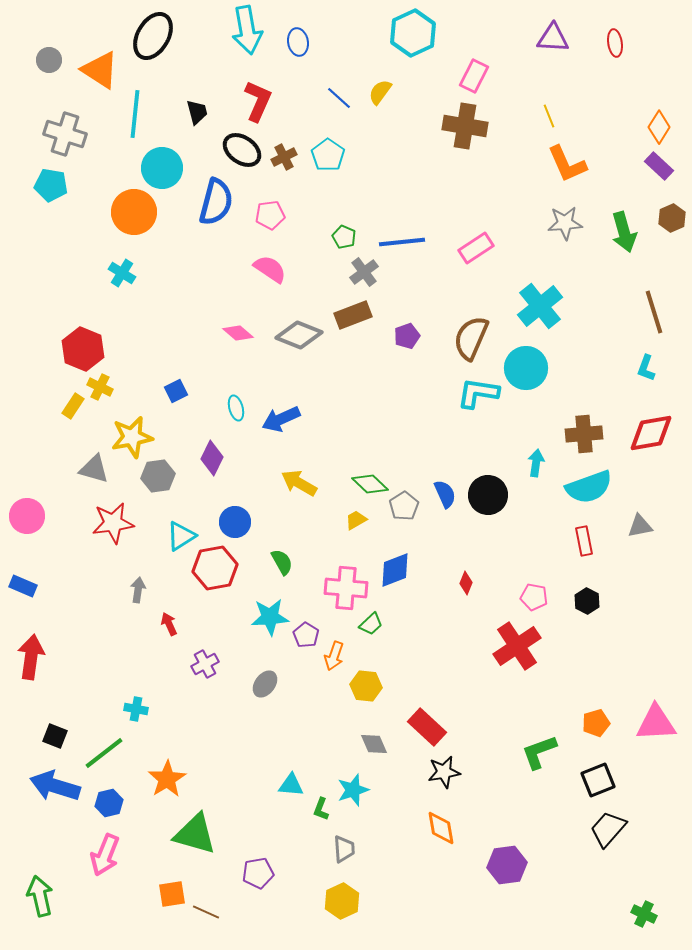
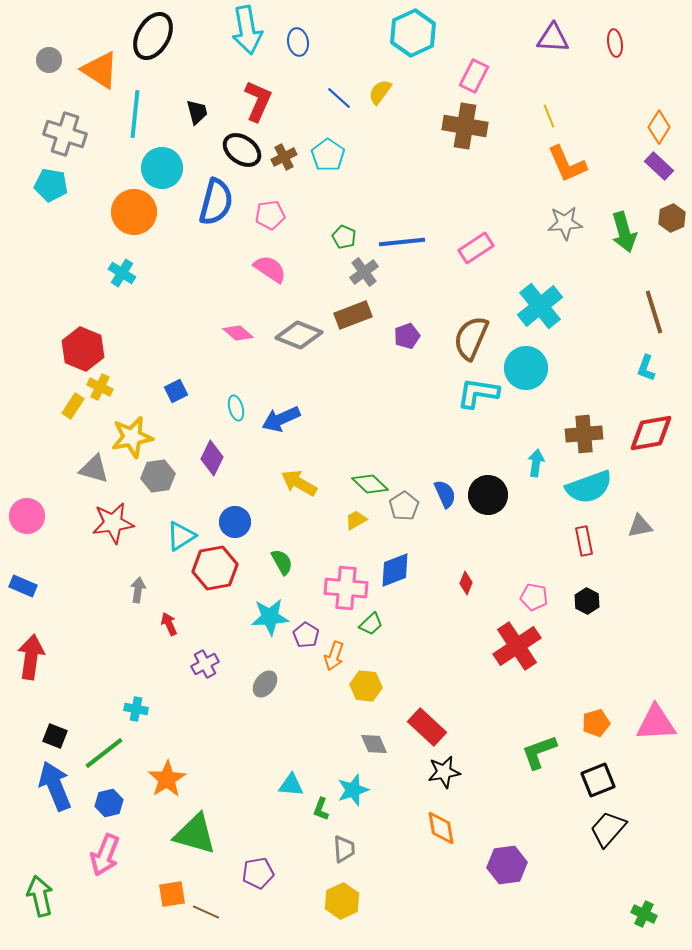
blue arrow at (55, 786): rotated 51 degrees clockwise
